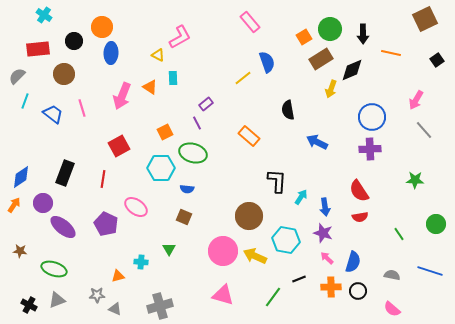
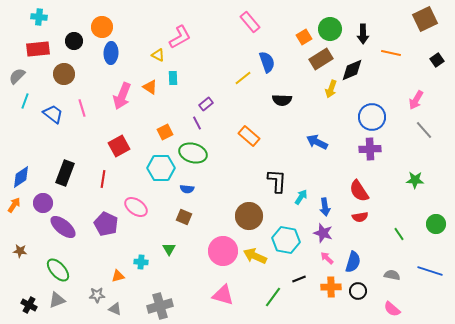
cyan cross at (44, 15): moved 5 px left, 2 px down; rotated 28 degrees counterclockwise
black semicircle at (288, 110): moved 6 px left, 10 px up; rotated 78 degrees counterclockwise
green ellipse at (54, 269): moved 4 px right, 1 px down; rotated 30 degrees clockwise
